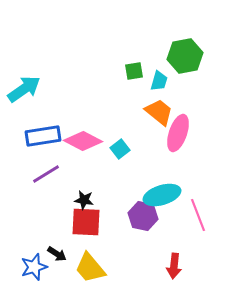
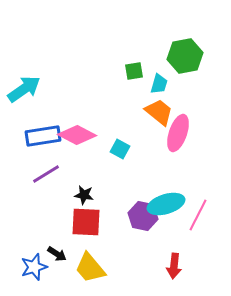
cyan trapezoid: moved 3 px down
pink diamond: moved 6 px left, 6 px up
cyan square: rotated 24 degrees counterclockwise
cyan ellipse: moved 4 px right, 9 px down
black star: moved 5 px up
pink line: rotated 48 degrees clockwise
